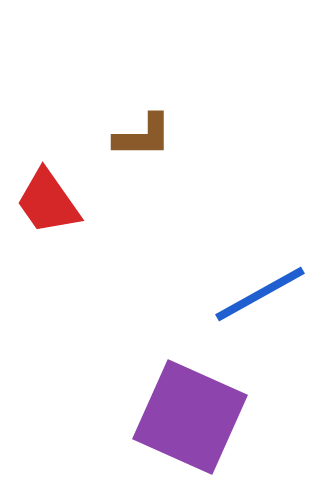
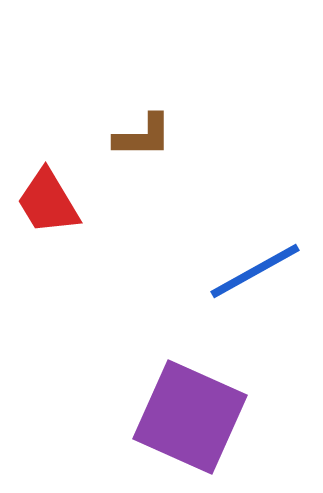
red trapezoid: rotated 4 degrees clockwise
blue line: moved 5 px left, 23 px up
